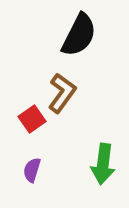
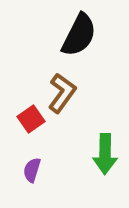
red square: moved 1 px left
green arrow: moved 2 px right, 10 px up; rotated 6 degrees counterclockwise
